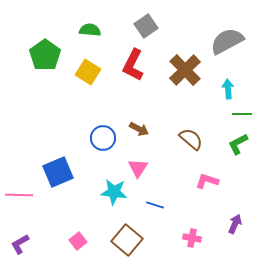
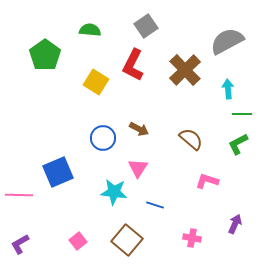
yellow square: moved 8 px right, 10 px down
